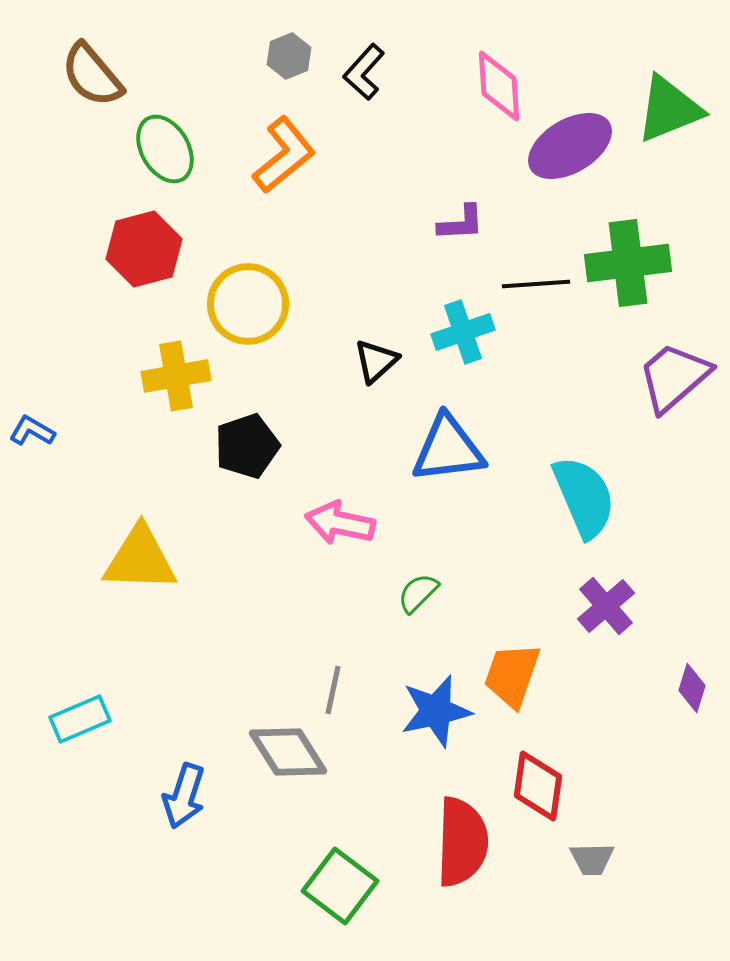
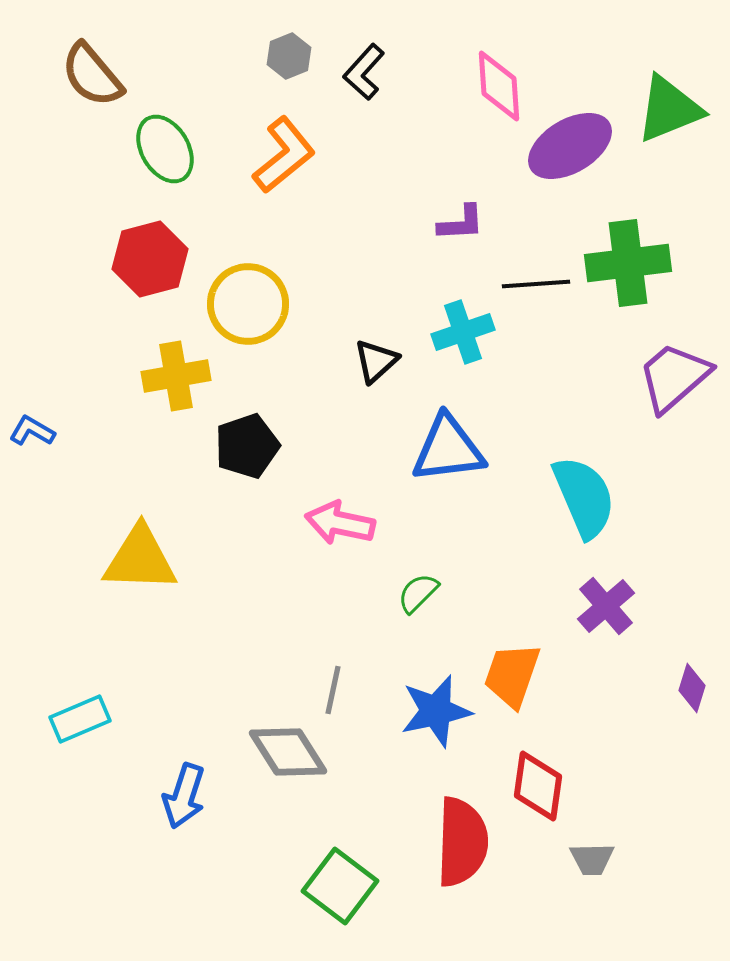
red hexagon: moved 6 px right, 10 px down
